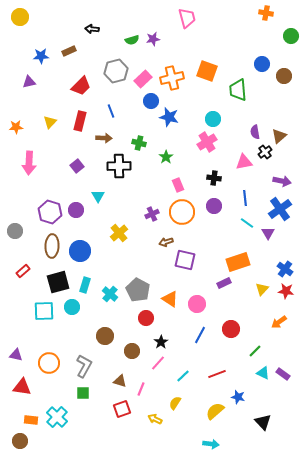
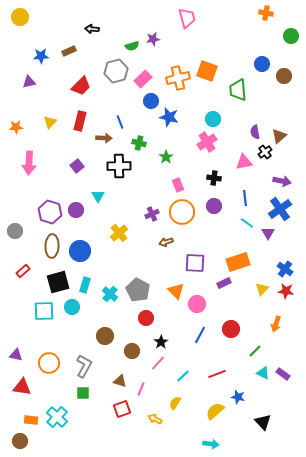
green semicircle at (132, 40): moved 6 px down
orange cross at (172, 78): moved 6 px right
blue line at (111, 111): moved 9 px right, 11 px down
purple square at (185, 260): moved 10 px right, 3 px down; rotated 10 degrees counterclockwise
orange triangle at (170, 299): moved 6 px right, 8 px up; rotated 12 degrees clockwise
orange arrow at (279, 322): moved 3 px left, 2 px down; rotated 35 degrees counterclockwise
